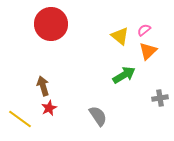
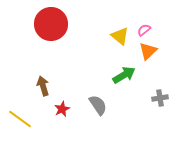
red star: moved 13 px right, 1 px down
gray semicircle: moved 11 px up
